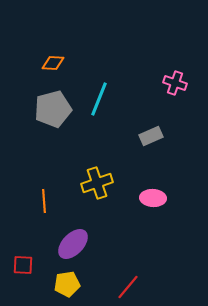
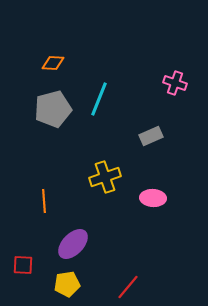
yellow cross: moved 8 px right, 6 px up
